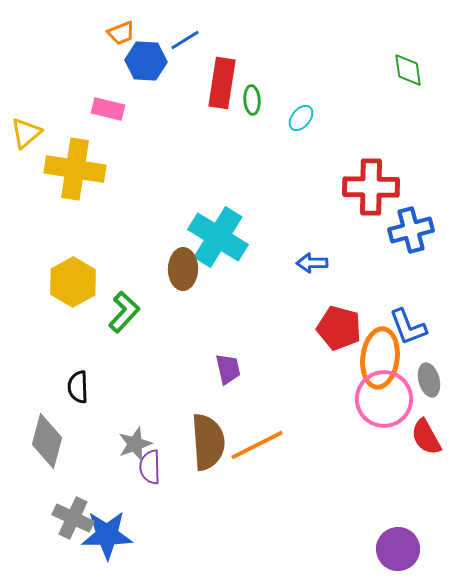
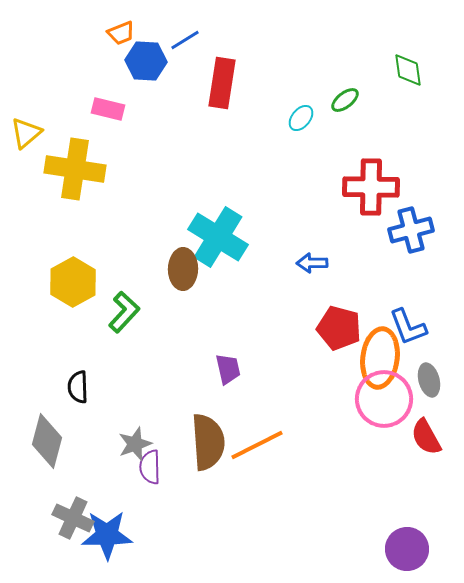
green ellipse: moved 93 px right; rotated 56 degrees clockwise
purple circle: moved 9 px right
